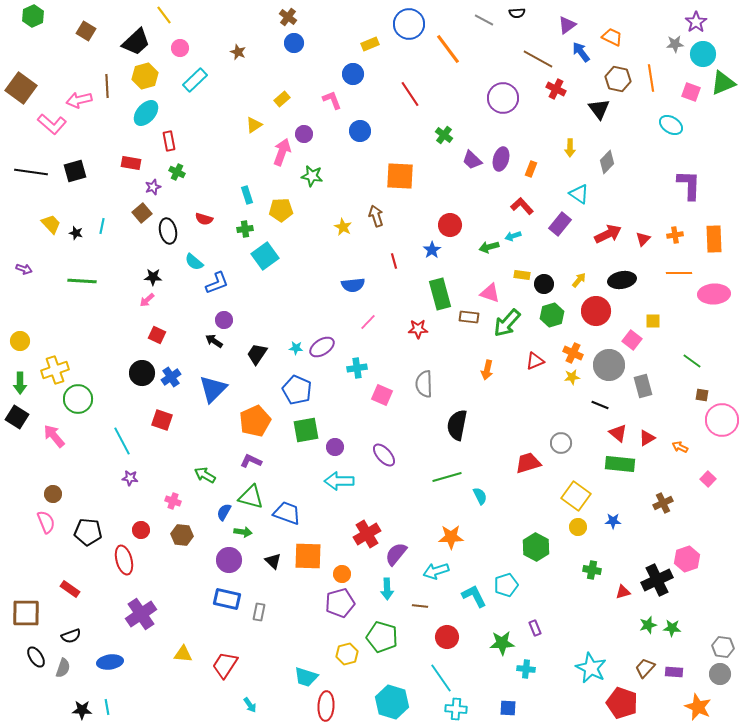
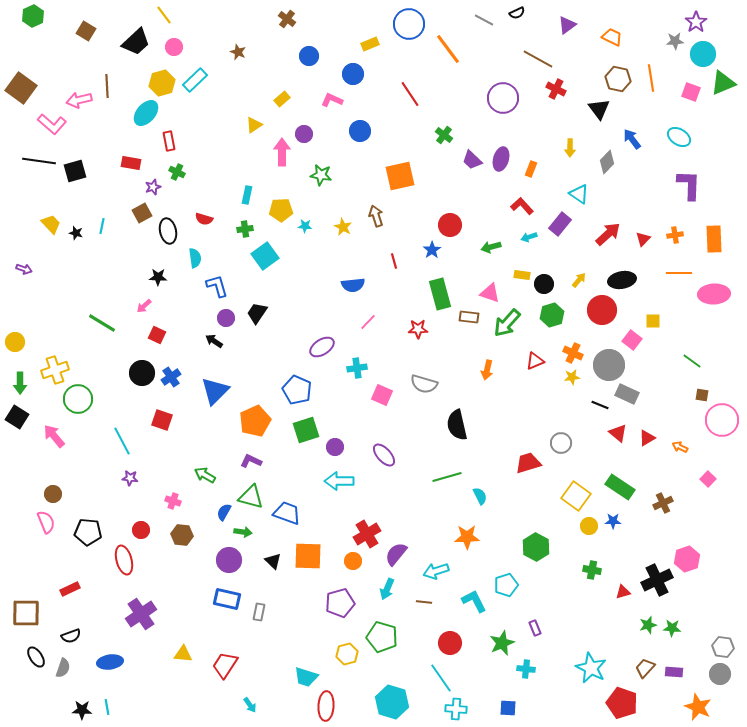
black semicircle at (517, 13): rotated 21 degrees counterclockwise
brown cross at (288, 17): moved 1 px left, 2 px down
blue circle at (294, 43): moved 15 px right, 13 px down
gray star at (675, 44): moved 3 px up
pink circle at (180, 48): moved 6 px left, 1 px up
blue arrow at (581, 52): moved 51 px right, 87 px down
yellow hexagon at (145, 76): moved 17 px right, 7 px down
pink L-shape at (332, 100): rotated 45 degrees counterclockwise
cyan ellipse at (671, 125): moved 8 px right, 12 px down
pink arrow at (282, 152): rotated 20 degrees counterclockwise
black line at (31, 172): moved 8 px right, 11 px up
green star at (312, 176): moved 9 px right, 1 px up
orange square at (400, 176): rotated 16 degrees counterclockwise
cyan rectangle at (247, 195): rotated 30 degrees clockwise
brown square at (142, 213): rotated 12 degrees clockwise
red arrow at (608, 234): rotated 16 degrees counterclockwise
cyan arrow at (513, 236): moved 16 px right, 1 px down
green arrow at (489, 247): moved 2 px right
cyan semicircle at (194, 262): moved 1 px right, 4 px up; rotated 138 degrees counterclockwise
black star at (153, 277): moved 5 px right
green line at (82, 281): moved 20 px right, 42 px down; rotated 28 degrees clockwise
blue L-shape at (217, 283): moved 3 px down; rotated 85 degrees counterclockwise
pink arrow at (147, 300): moved 3 px left, 6 px down
red circle at (596, 311): moved 6 px right, 1 px up
purple circle at (224, 320): moved 2 px right, 2 px up
yellow circle at (20, 341): moved 5 px left, 1 px down
cyan star at (296, 348): moved 9 px right, 122 px up
black trapezoid at (257, 354): moved 41 px up
gray semicircle at (424, 384): rotated 72 degrees counterclockwise
gray rectangle at (643, 386): moved 16 px left, 8 px down; rotated 50 degrees counterclockwise
blue triangle at (213, 389): moved 2 px right, 2 px down
black semicircle at (457, 425): rotated 24 degrees counterclockwise
green square at (306, 430): rotated 8 degrees counterclockwise
green rectangle at (620, 464): moved 23 px down; rotated 28 degrees clockwise
yellow circle at (578, 527): moved 11 px right, 1 px up
orange star at (451, 537): moved 16 px right
orange circle at (342, 574): moved 11 px right, 13 px up
red rectangle at (70, 589): rotated 60 degrees counterclockwise
cyan arrow at (387, 589): rotated 25 degrees clockwise
cyan L-shape at (474, 596): moved 5 px down
brown line at (420, 606): moved 4 px right, 4 px up
red circle at (447, 637): moved 3 px right, 6 px down
green star at (502, 643): rotated 20 degrees counterclockwise
